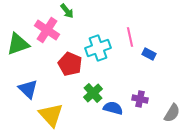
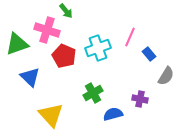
green arrow: moved 1 px left
pink cross: rotated 15 degrees counterclockwise
pink line: rotated 36 degrees clockwise
green triangle: moved 1 px left
blue rectangle: rotated 24 degrees clockwise
red pentagon: moved 6 px left, 8 px up
blue triangle: moved 2 px right, 12 px up
green cross: rotated 12 degrees clockwise
blue semicircle: moved 6 px down; rotated 30 degrees counterclockwise
gray semicircle: moved 6 px left, 37 px up
